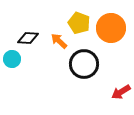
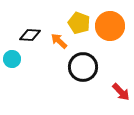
orange circle: moved 1 px left, 2 px up
black diamond: moved 2 px right, 3 px up
black circle: moved 1 px left, 3 px down
red arrow: rotated 102 degrees counterclockwise
